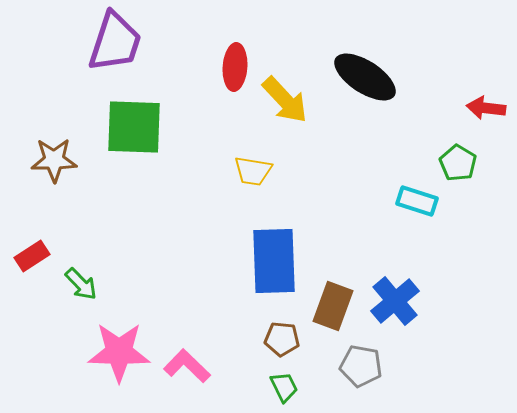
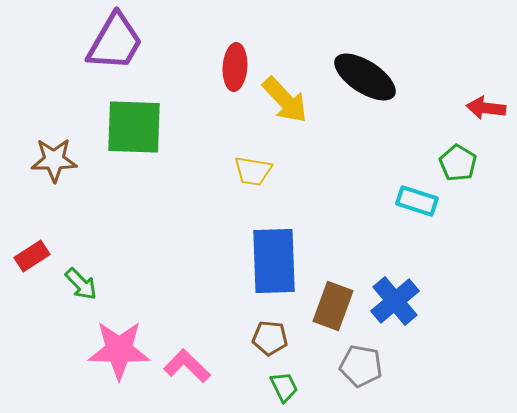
purple trapezoid: rotated 12 degrees clockwise
brown pentagon: moved 12 px left, 1 px up
pink star: moved 2 px up
